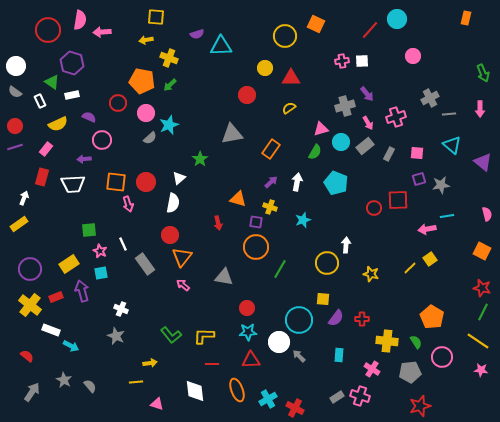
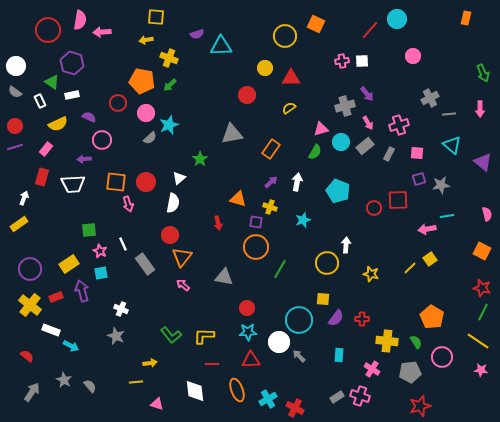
pink cross at (396, 117): moved 3 px right, 8 px down
cyan pentagon at (336, 183): moved 2 px right, 8 px down
